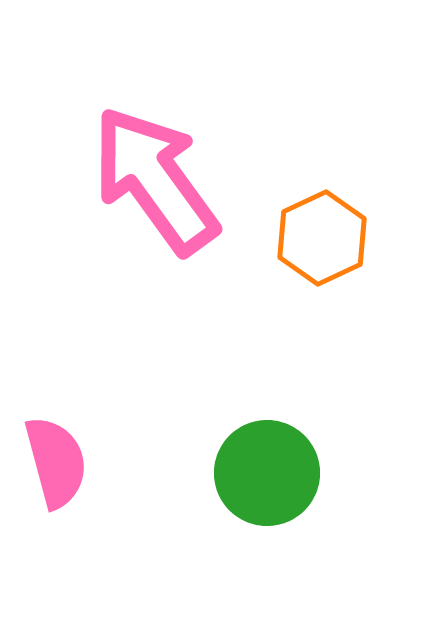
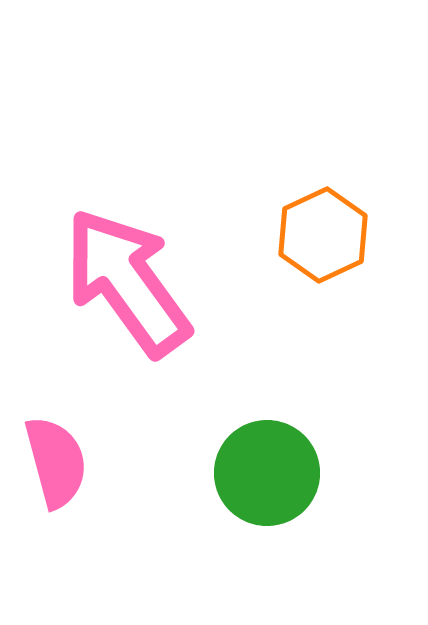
pink arrow: moved 28 px left, 102 px down
orange hexagon: moved 1 px right, 3 px up
